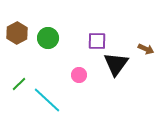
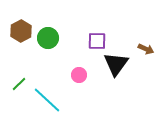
brown hexagon: moved 4 px right, 2 px up
